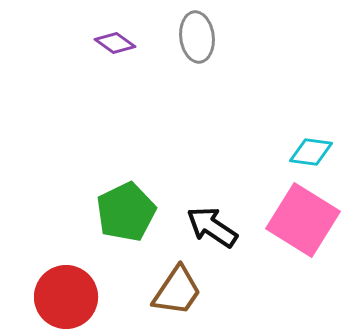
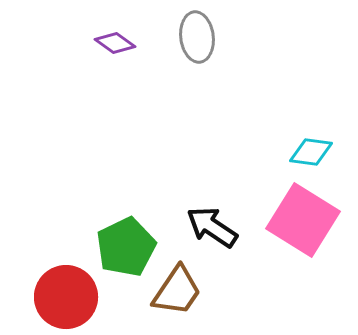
green pentagon: moved 35 px down
